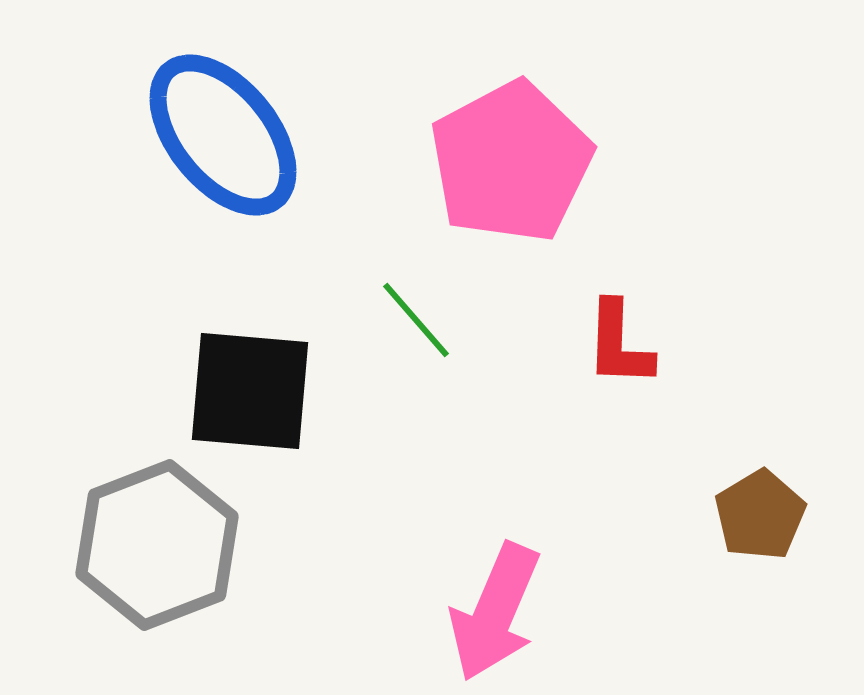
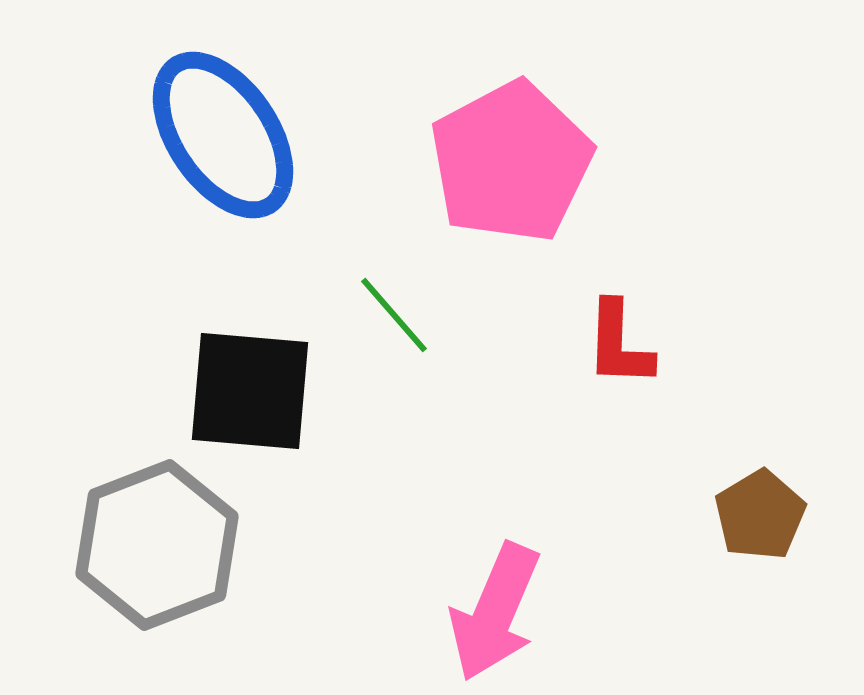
blue ellipse: rotated 5 degrees clockwise
green line: moved 22 px left, 5 px up
